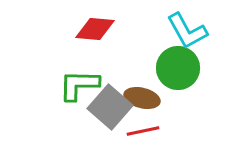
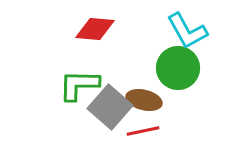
brown ellipse: moved 2 px right, 2 px down
